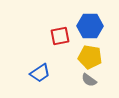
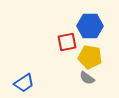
red square: moved 7 px right, 6 px down
blue trapezoid: moved 16 px left, 10 px down
gray semicircle: moved 2 px left, 2 px up
